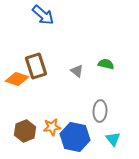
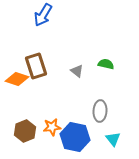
blue arrow: rotated 80 degrees clockwise
